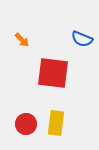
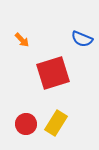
red square: rotated 24 degrees counterclockwise
yellow rectangle: rotated 25 degrees clockwise
